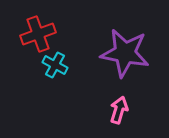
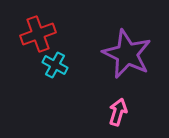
purple star: moved 2 px right, 1 px down; rotated 15 degrees clockwise
pink arrow: moved 1 px left, 2 px down
